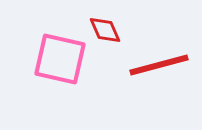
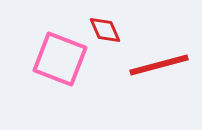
pink square: rotated 8 degrees clockwise
